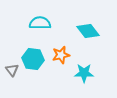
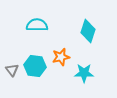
cyan semicircle: moved 3 px left, 2 px down
cyan diamond: rotated 55 degrees clockwise
orange star: moved 2 px down
cyan hexagon: moved 2 px right, 7 px down
